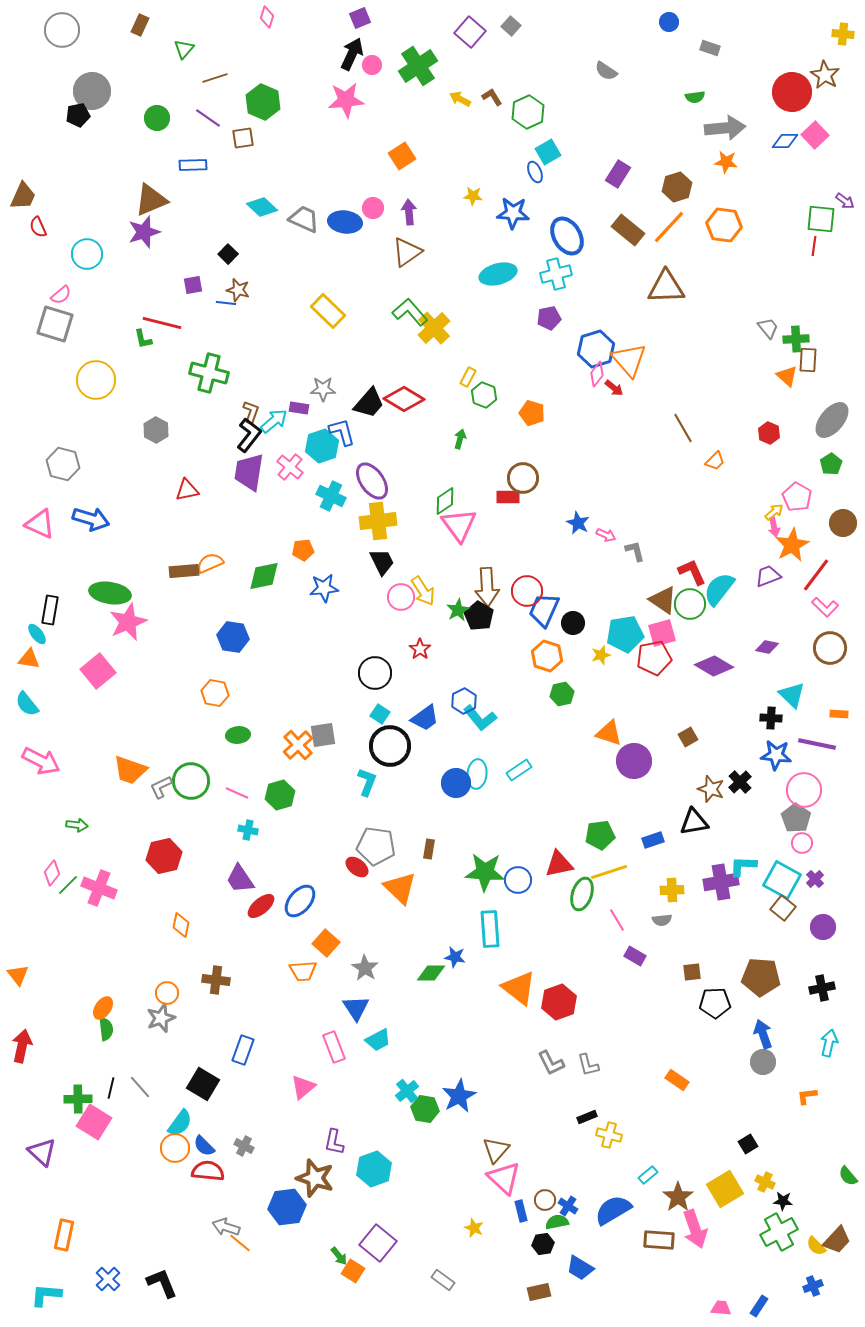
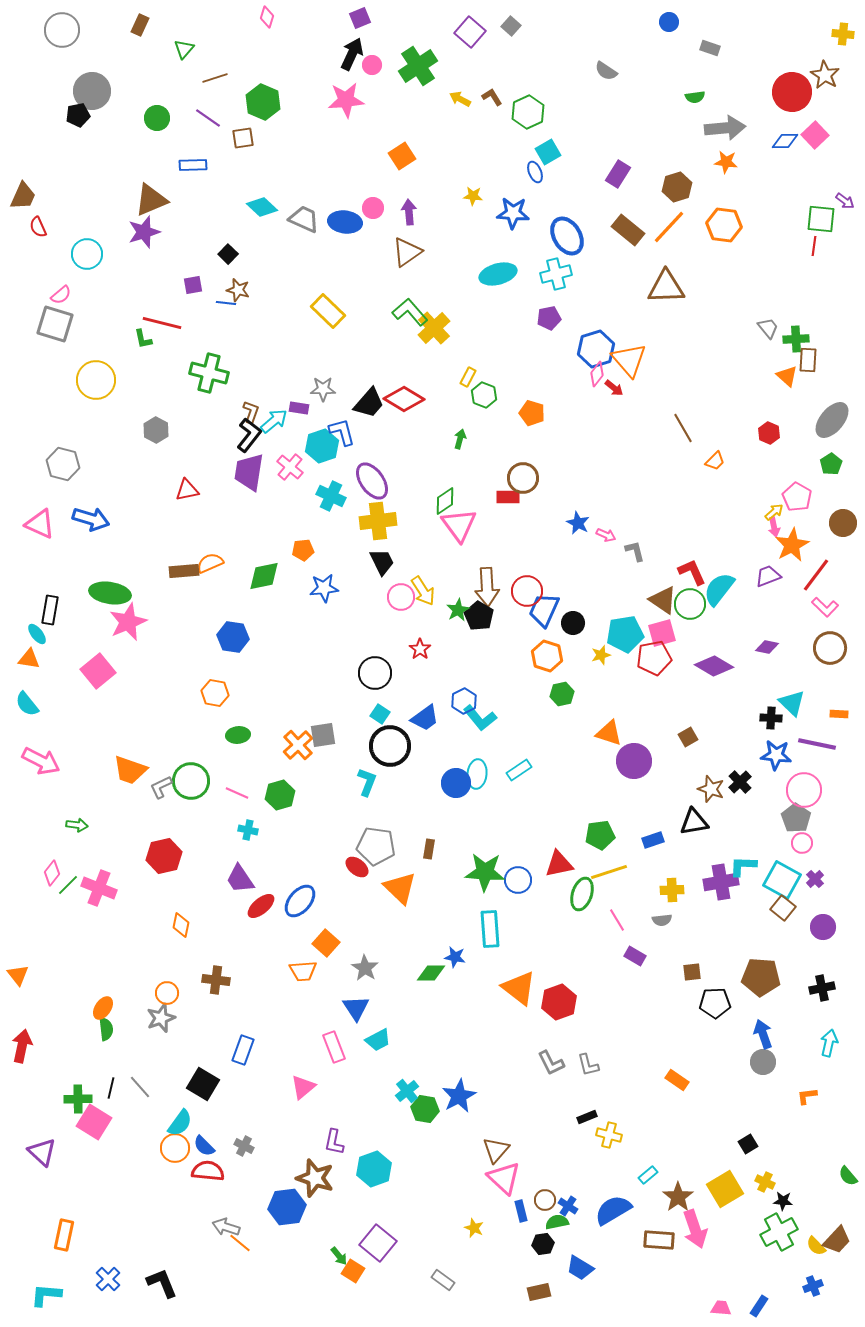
cyan triangle at (792, 695): moved 8 px down
